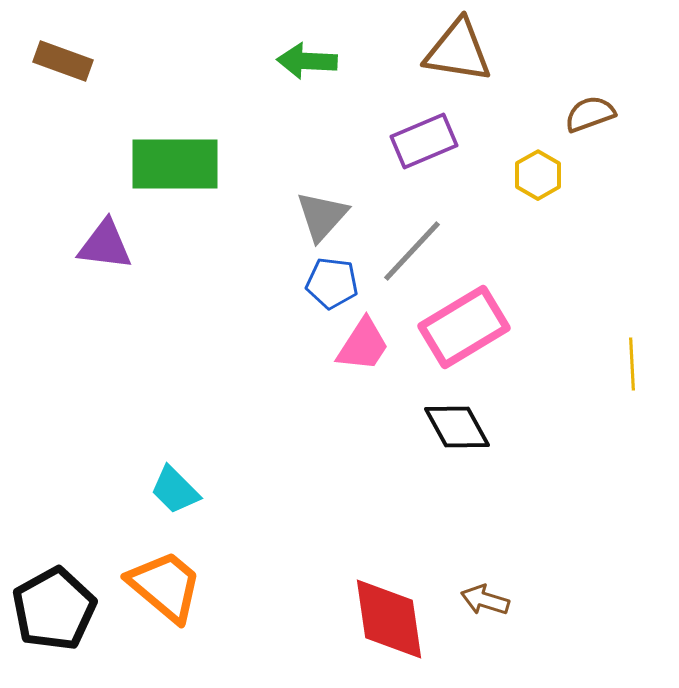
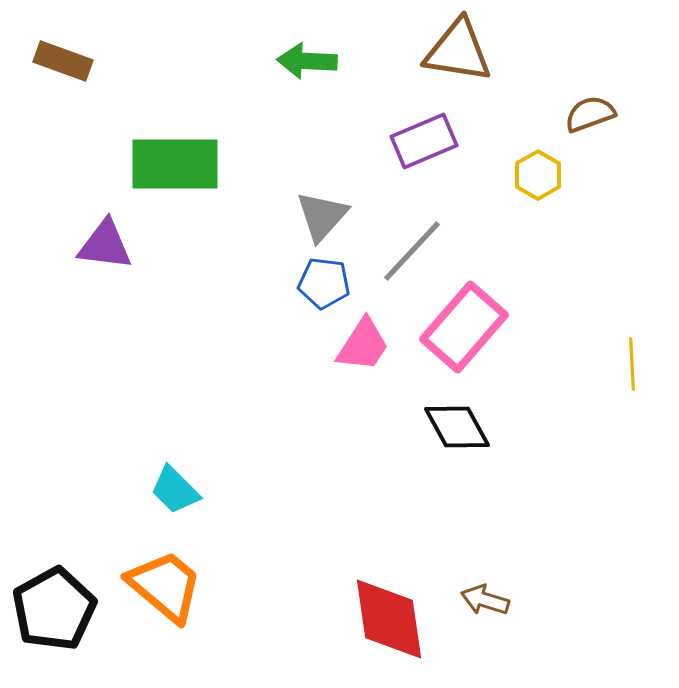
blue pentagon: moved 8 px left
pink rectangle: rotated 18 degrees counterclockwise
